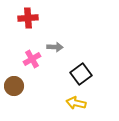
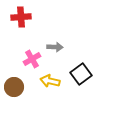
red cross: moved 7 px left, 1 px up
brown circle: moved 1 px down
yellow arrow: moved 26 px left, 22 px up
